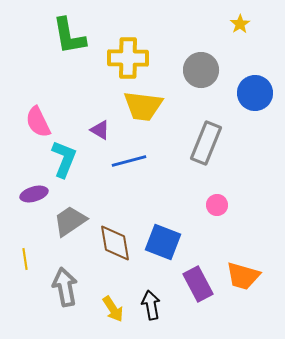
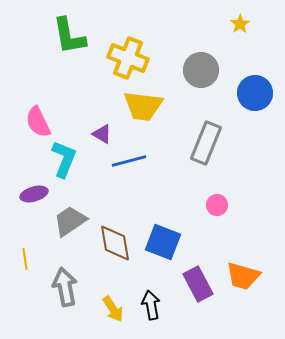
yellow cross: rotated 21 degrees clockwise
purple triangle: moved 2 px right, 4 px down
